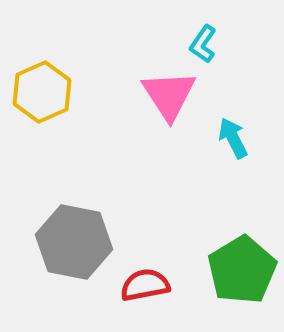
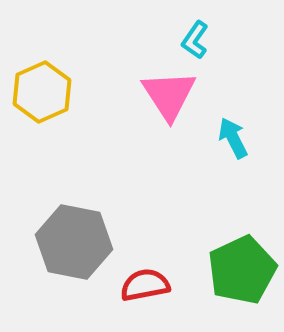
cyan L-shape: moved 8 px left, 4 px up
green pentagon: rotated 6 degrees clockwise
